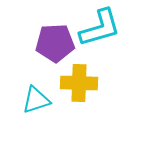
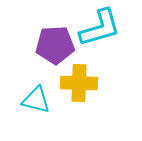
purple pentagon: moved 2 px down
cyan triangle: rotated 32 degrees clockwise
